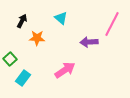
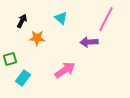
pink line: moved 6 px left, 5 px up
green square: rotated 24 degrees clockwise
